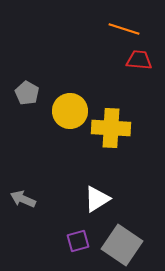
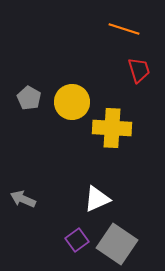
red trapezoid: moved 10 px down; rotated 68 degrees clockwise
gray pentagon: moved 2 px right, 5 px down
yellow circle: moved 2 px right, 9 px up
yellow cross: moved 1 px right
white triangle: rotated 8 degrees clockwise
purple square: moved 1 px left, 1 px up; rotated 20 degrees counterclockwise
gray square: moved 5 px left, 1 px up
